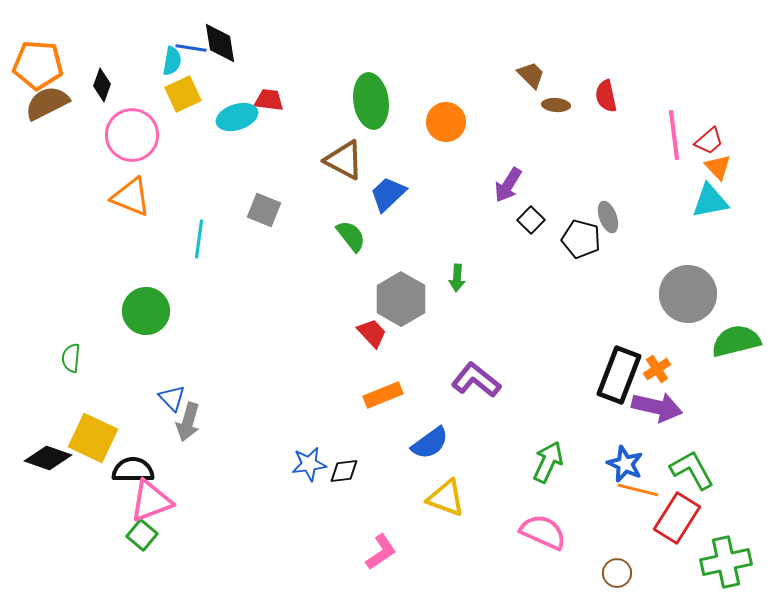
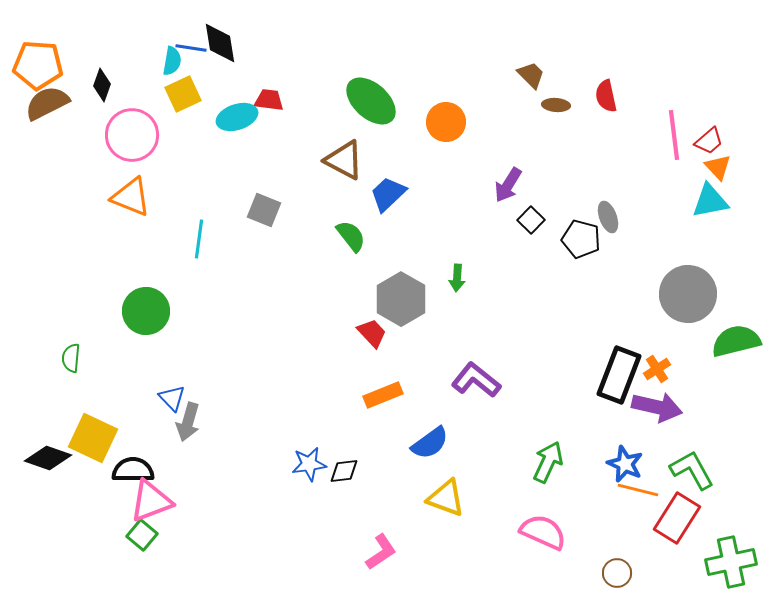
green ellipse at (371, 101): rotated 40 degrees counterclockwise
green cross at (726, 562): moved 5 px right
